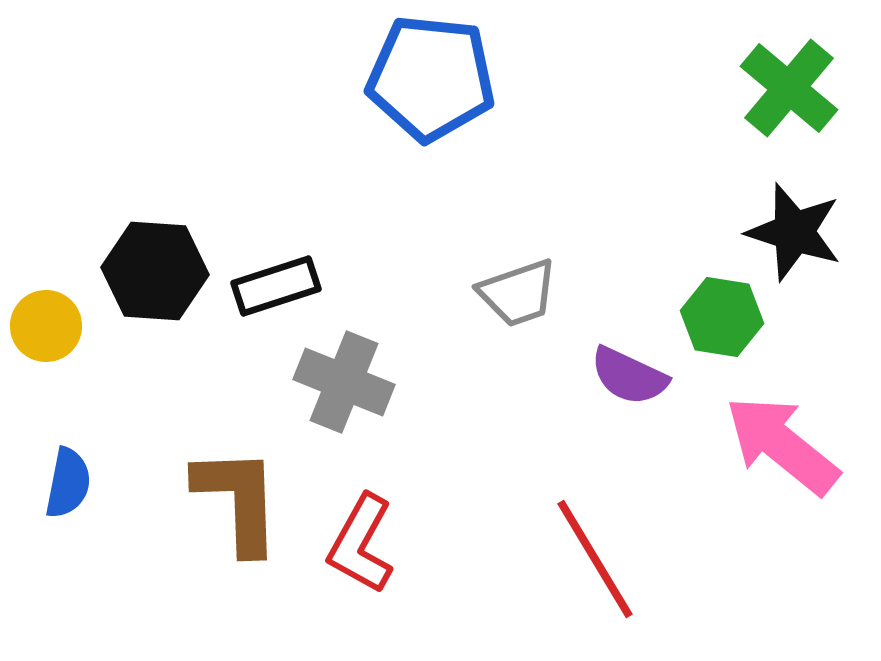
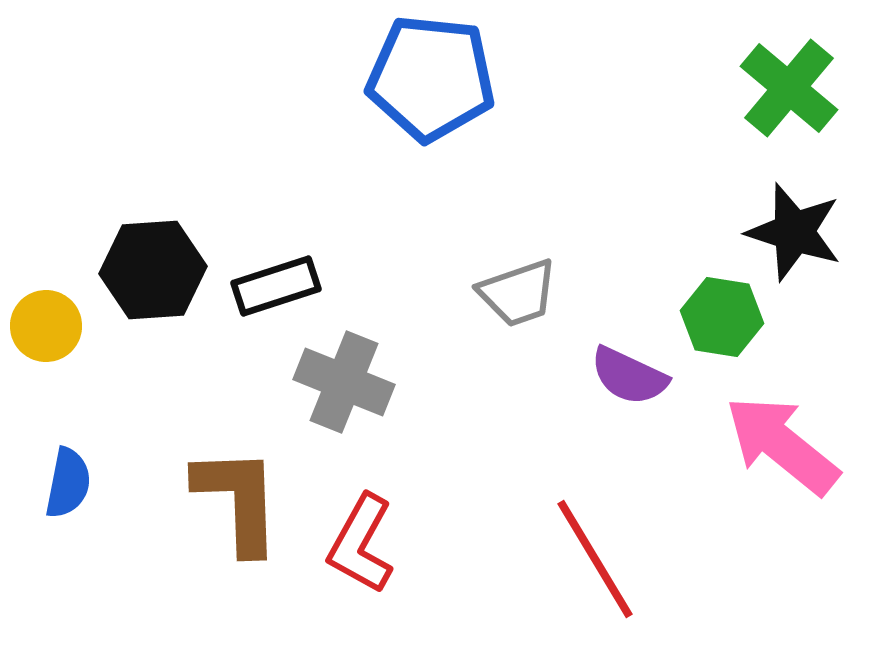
black hexagon: moved 2 px left, 1 px up; rotated 8 degrees counterclockwise
